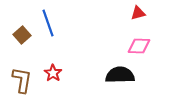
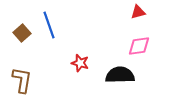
red triangle: moved 1 px up
blue line: moved 1 px right, 2 px down
brown square: moved 2 px up
pink diamond: rotated 10 degrees counterclockwise
red star: moved 27 px right, 10 px up; rotated 18 degrees counterclockwise
